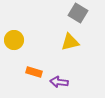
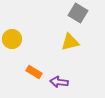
yellow circle: moved 2 px left, 1 px up
orange rectangle: rotated 14 degrees clockwise
